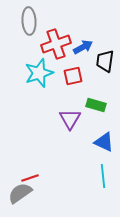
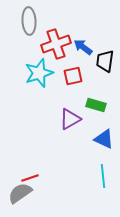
blue arrow: rotated 114 degrees counterclockwise
purple triangle: rotated 30 degrees clockwise
blue triangle: moved 3 px up
